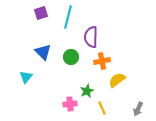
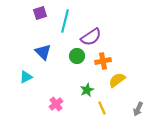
purple square: moved 1 px left
cyan line: moved 3 px left, 4 px down
purple semicircle: rotated 125 degrees counterclockwise
green circle: moved 6 px right, 1 px up
orange cross: moved 1 px right
cyan triangle: rotated 24 degrees clockwise
green star: moved 1 px up
pink cross: moved 14 px left; rotated 32 degrees counterclockwise
